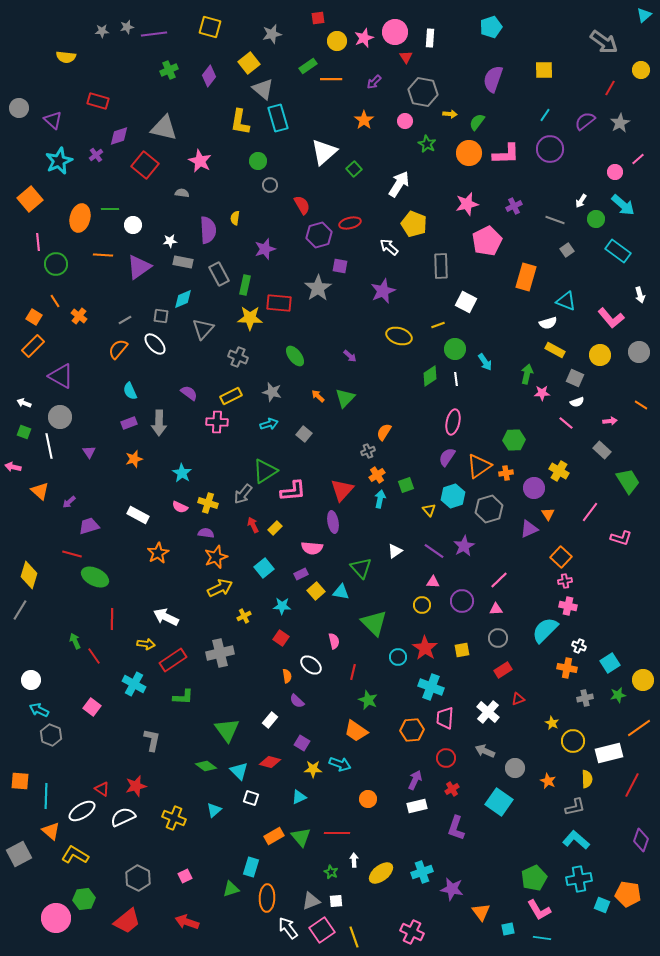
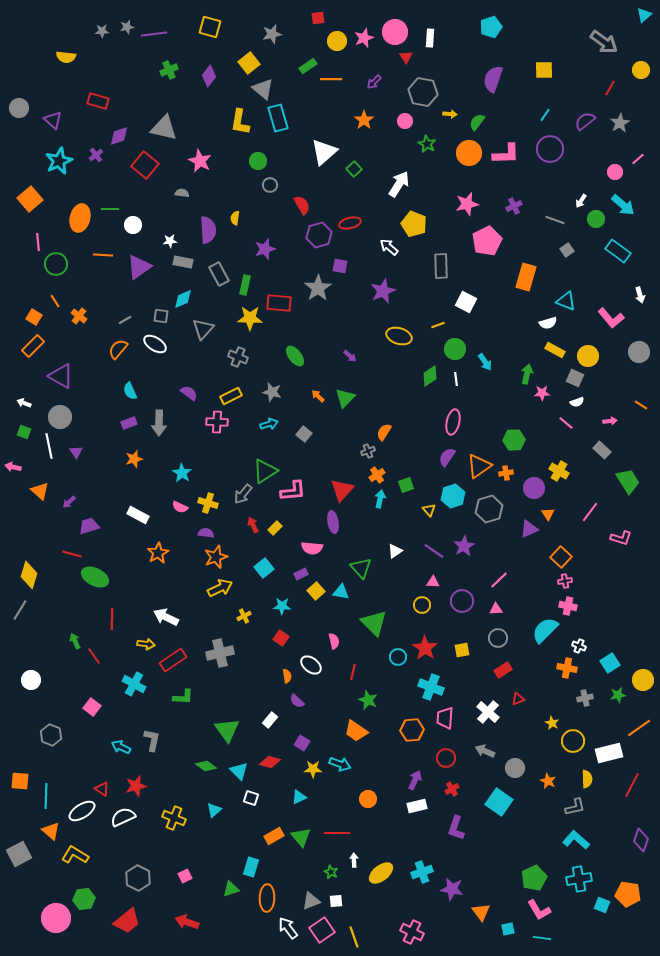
white ellipse at (155, 344): rotated 15 degrees counterclockwise
yellow circle at (600, 355): moved 12 px left, 1 px down
purple triangle at (89, 452): moved 13 px left
cyan arrow at (39, 710): moved 82 px right, 37 px down
